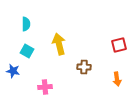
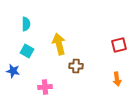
brown cross: moved 8 px left, 1 px up
